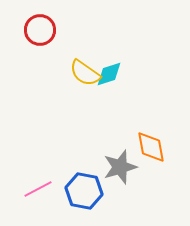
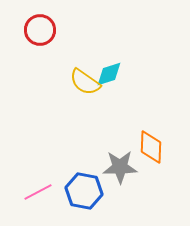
yellow semicircle: moved 9 px down
orange diamond: rotated 12 degrees clockwise
gray star: rotated 16 degrees clockwise
pink line: moved 3 px down
